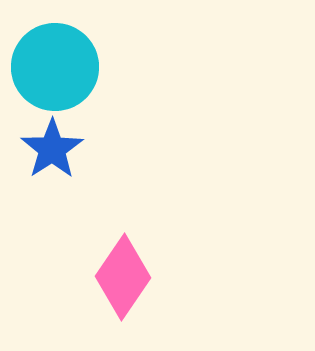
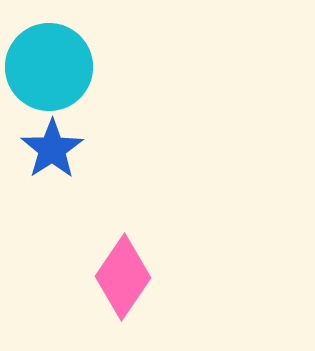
cyan circle: moved 6 px left
